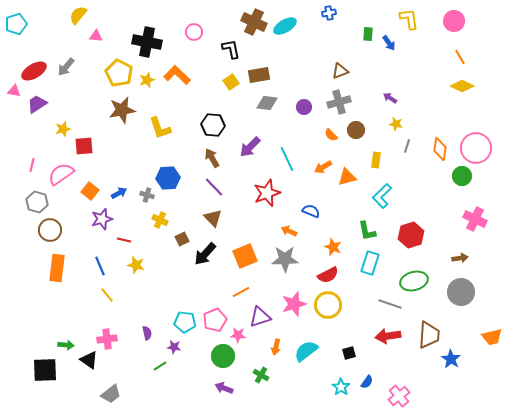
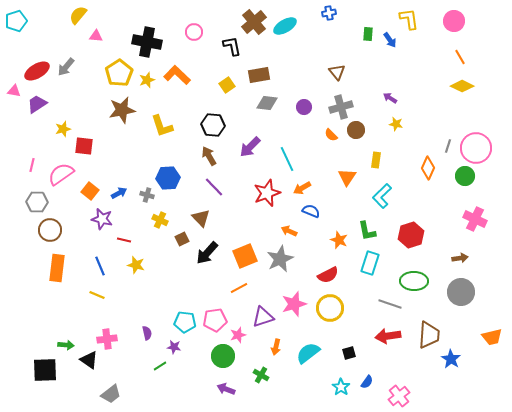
brown cross at (254, 22): rotated 25 degrees clockwise
cyan pentagon at (16, 24): moved 3 px up
blue arrow at (389, 43): moved 1 px right, 3 px up
black L-shape at (231, 49): moved 1 px right, 3 px up
red ellipse at (34, 71): moved 3 px right
brown triangle at (340, 71): moved 3 px left, 1 px down; rotated 48 degrees counterclockwise
yellow pentagon at (119, 73): rotated 12 degrees clockwise
yellow square at (231, 82): moved 4 px left, 3 px down
gray cross at (339, 102): moved 2 px right, 5 px down
yellow L-shape at (160, 128): moved 2 px right, 2 px up
red square at (84, 146): rotated 12 degrees clockwise
gray line at (407, 146): moved 41 px right
orange diamond at (440, 149): moved 12 px left, 19 px down; rotated 15 degrees clockwise
brown arrow at (212, 158): moved 3 px left, 2 px up
orange arrow at (323, 167): moved 21 px left, 21 px down
green circle at (462, 176): moved 3 px right
orange triangle at (347, 177): rotated 42 degrees counterclockwise
gray hexagon at (37, 202): rotated 15 degrees counterclockwise
brown triangle at (213, 218): moved 12 px left
purple star at (102, 219): rotated 30 degrees clockwise
orange star at (333, 247): moved 6 px right, 7 px up
black arrow at (205, 254): moved 2 px right, 1 px up
gray star at (285, 259): moved 5 px left; rotated 24 degrees counterclockwise
green ellipse at (414, 281): rotated 16 degrees clockwise
orange line at (241, 292): moved 2 px left, 4 px up
yellow line at (107, 295): moved 10 px left; rotated 28 degrees counterclockwise
yellow circle at (328, 305): moved 2 px right, 3 px down
purple triangle at (260, 317): moved 3 px right
pink pentagon at (215, 320): rotated 15 degrees clockwise
pink star at (238, 335): rotated 21 degrees counterclockwise
cyan semicircle at (306, 351): moved 2 px right, 2 px down
purple arrow at (224, 388): moved 2 px right, 1 px down
